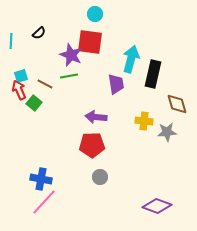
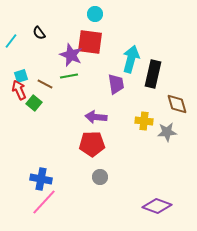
black semicircle: rotated 96 degrees clockwise
cyan line: rotated 35 degrees clockwise
red pentagon: moved 1 px up
